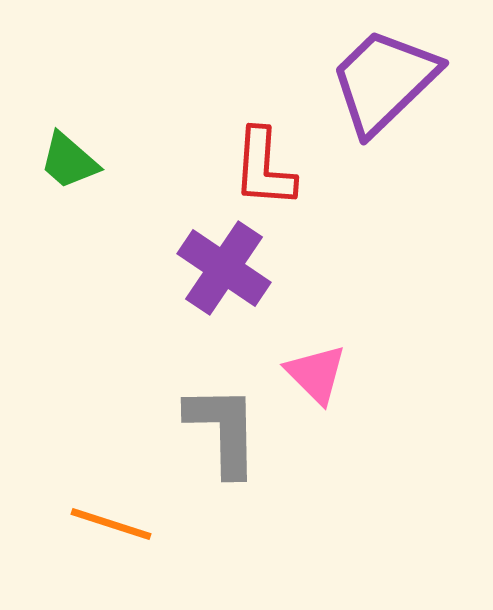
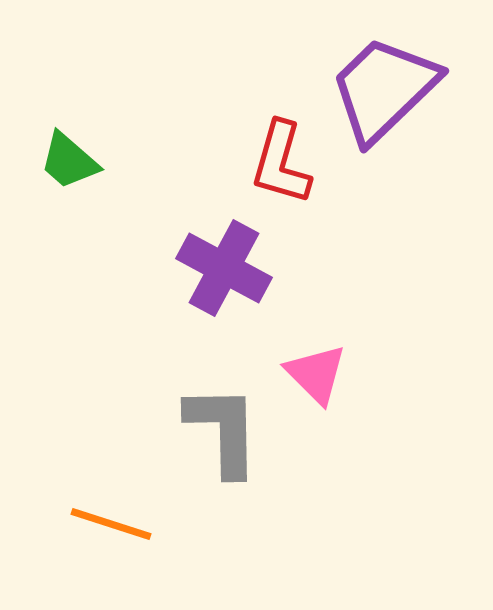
purple trapezoid: moved 8 px down
red L-shape: moved 17 px right, 5 px up; rotated 12 degrees clockwise
purple cross: rotated 6 degrees counterclockwise
